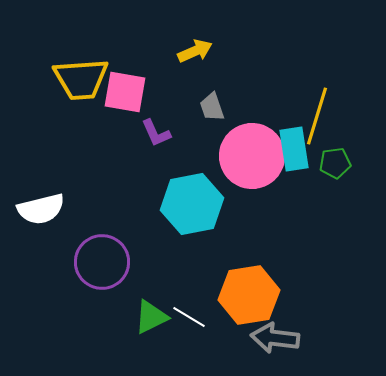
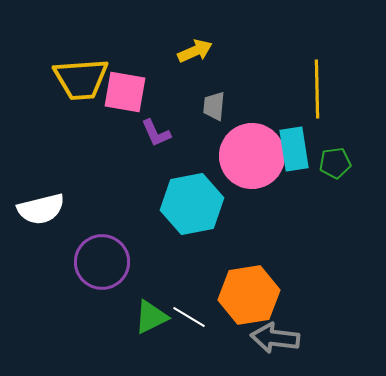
gray trapezoid: moved 2 px right, 1 px up; rotated 24 degrees clockwise
yellow line: moved 27 px up; rotated 18 degrees counterclockwise
